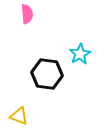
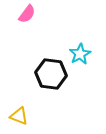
pink semicircle: rotated 42 degrees clockwise
black hexagon: moved 4 px right
